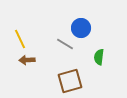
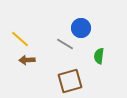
yellow line: rotated 24 degrees counterclockwise
green semicircle: moved 1 px up
